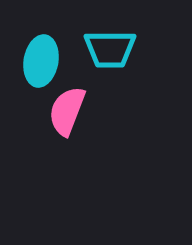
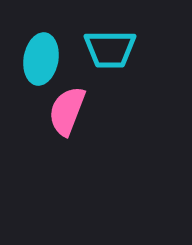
cyan ellipse: moved 2 px up
